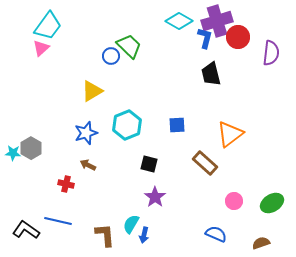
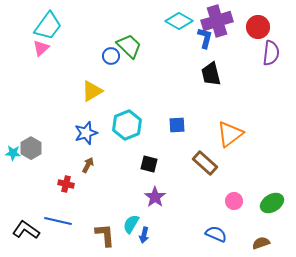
red circle: moved 20 px right, 10 px up
brown arrow: rotated 91 degrees clockwise
